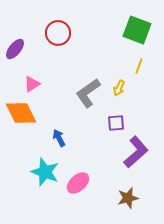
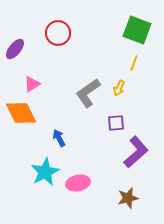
yellow line: moved 5 px left, 3 px up
cyan star: rotated 24 degrees clockwise
pink ellipse: rotated 30 degrees clockwise
